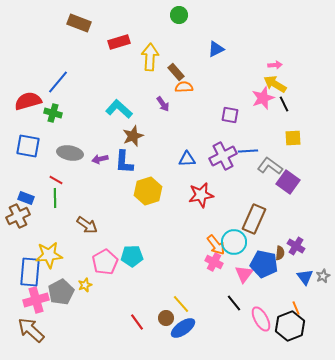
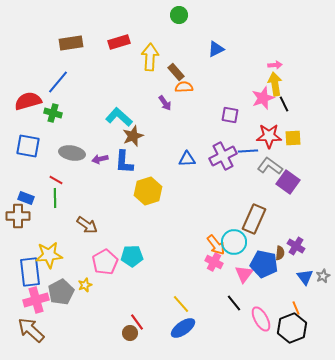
brown rectangle at (79, 23): moved 8 px left, 20 px down; rotated 30 degrees counterclockwise
yellow arrow at (275, 84): rotated 50 degrees clockwise
purple arrow at (163, 104): moved 2 px right, 1 px up
cyan L-shape at (119, 109): moved 8 px down
gray ellipse at (70, 153): moved 2 px right
red star at (201, 195): moved 68 px right, 59 px up; rotated 10 degrees clockwise
brown cross at (18, 216): rotated 25 degrees clockwise
blue rectangle at (30, 272): rotated 12 degrees counterclockwise
brown circle at (166, 318): moved 36 px left, 15 px down
black hexagon at (290, 326): moved 2 px right, 2 px down
